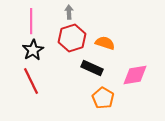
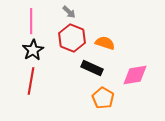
gray arrow: rotated 136 degrees clockwise
red hexagon: rotated 20 degrees counterclockwise
red line: rotated 36 degrees clockwise
